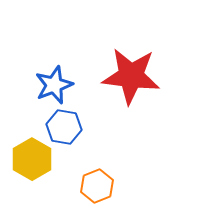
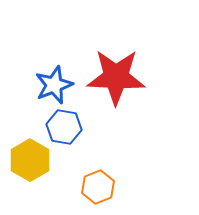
red star: moved 15 px left, 1 px down; rotated 4 degrees counterclockwise
yellow hexagon: moved 2 px left, 1 px down
orange hexagon: moved 1 px right, 1 px down
